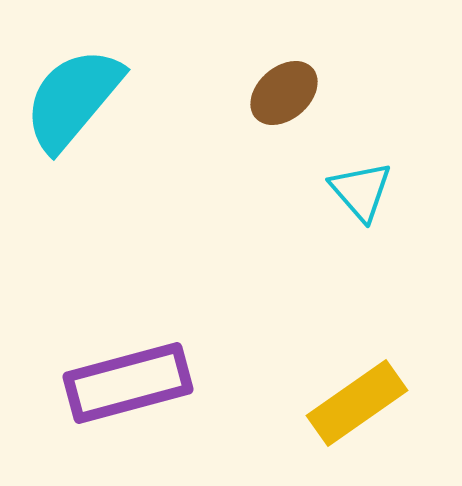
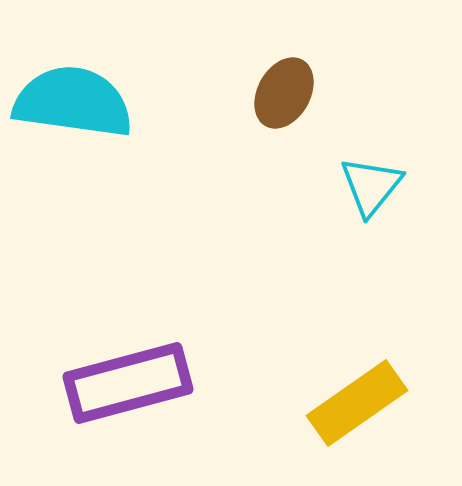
brown ellipse: rotated 20 degrees counterclockwise
cyan semicircle: moved 3 px down; rotated 58 degrees clockwise
cyan triangle: moved 10 px right, 5 px up; rotated 20 degrees clockwise
